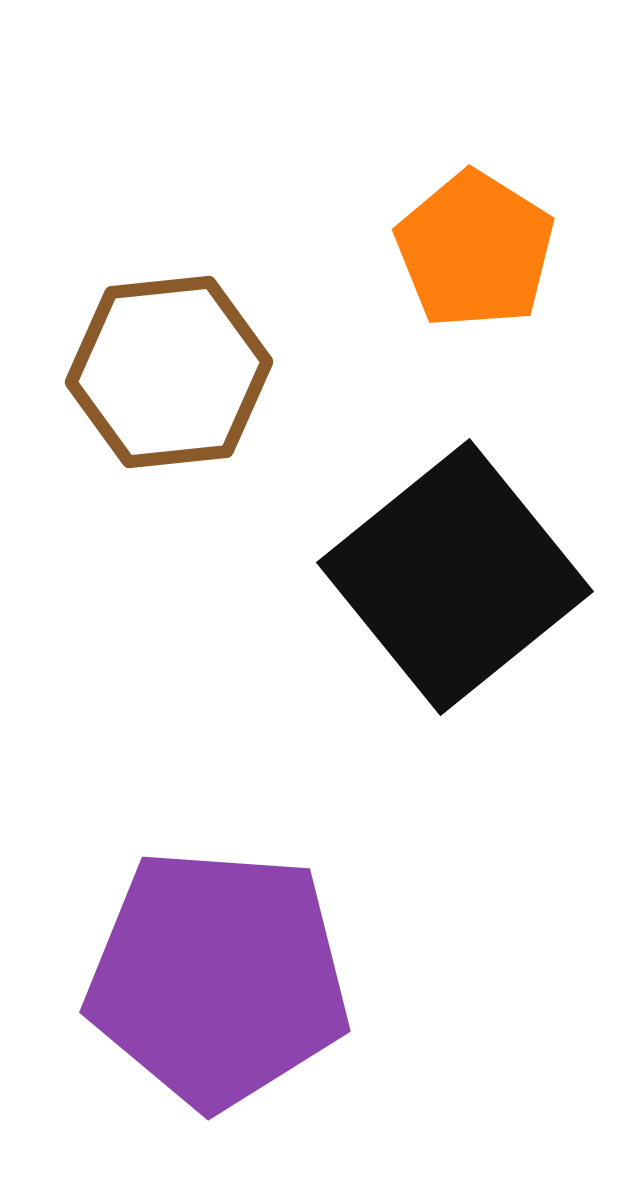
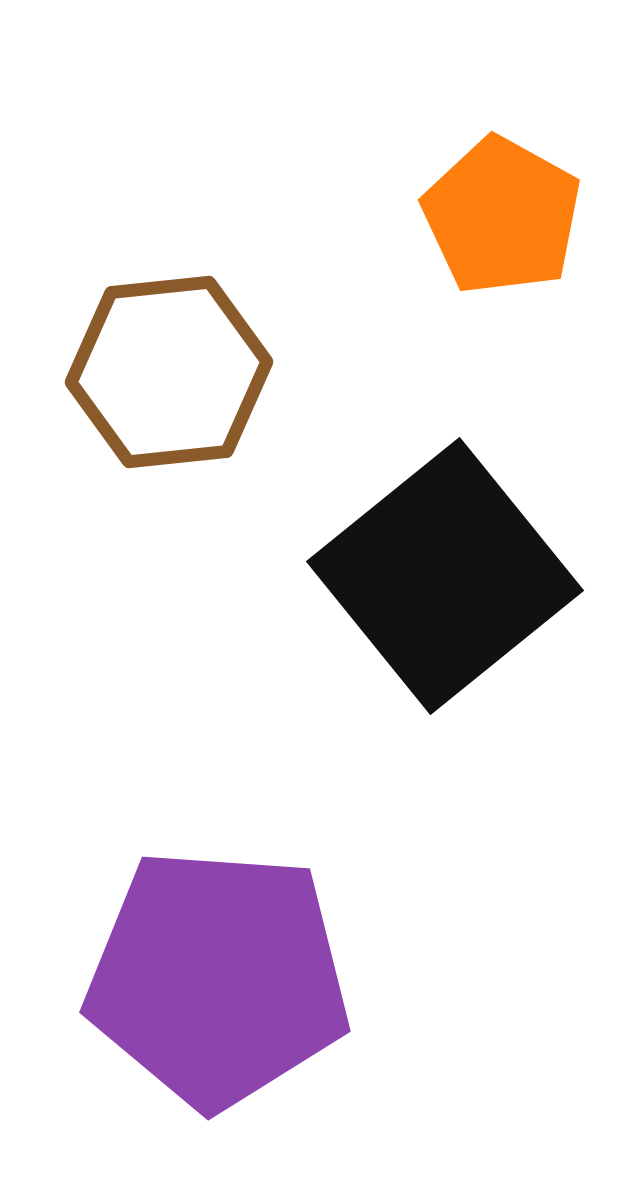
orange pentagon: moved 27 px right, 34 px up; rotated 3 degrees counterclockwise
black square: moved 10 px left, 1 px up
